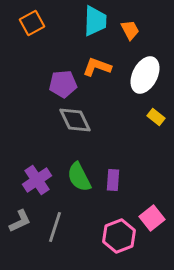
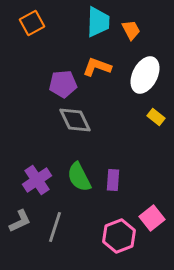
cyan trapezoid: moved 3 px right, 1 px down
orange trapezoid: moved 1 px right
